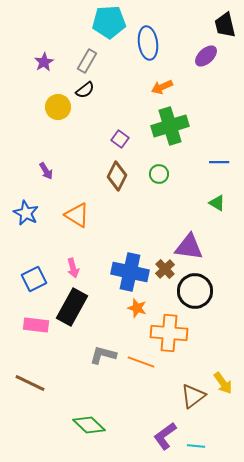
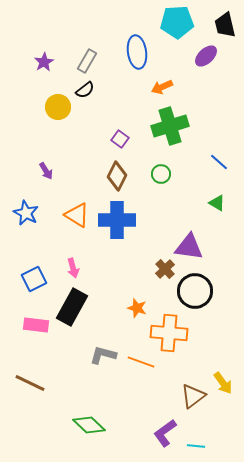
cyan pentagon: moved 68 px right
blue ellipse: moved 11 px left, 9 px down
blue line: rotated 42 degrees clockwise
green circle: moved 2 px right
blue cross: moved 13 px left, 52 px up; rotated 12 degrees counterclockwise
purple L-shape: moved 3 px up
